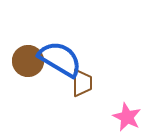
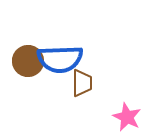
blue semicircle: rotated 147 degrees clockwise
